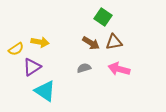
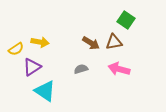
green square: moved 23 px right, 3 px down
gray semicircle: moved 3 px left, 1 px down
